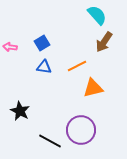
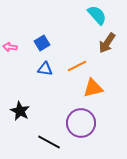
brown arrow: moved 3 px right, 1 px down
blue triangle: moved 1 px right, 2 px down
purple circle: moved 7 px up
black line: moved 1 px left, 1 px down
